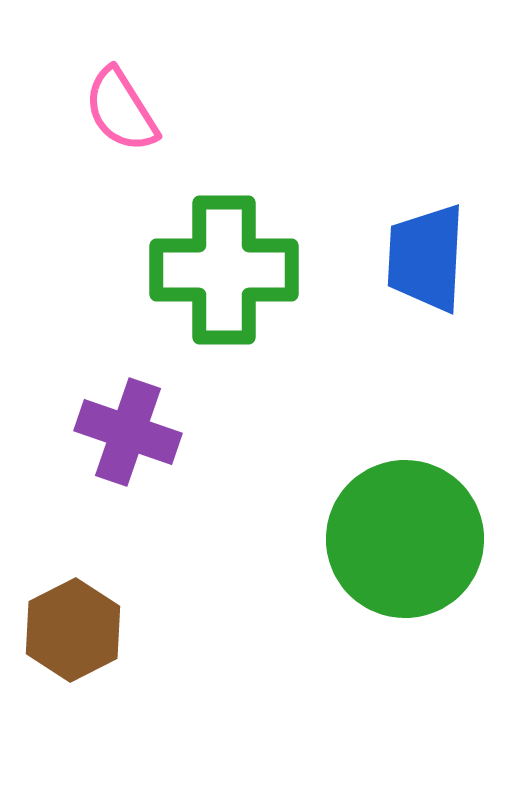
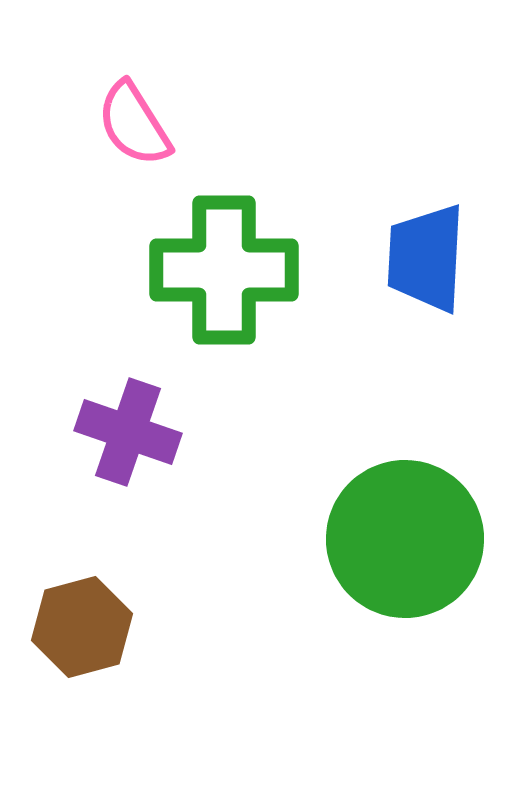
pink semicircle: moved 13 px right, 14 px down
brown hexagon: moved 9 px right, 3 px up; rotated 12 degrees clockwise
